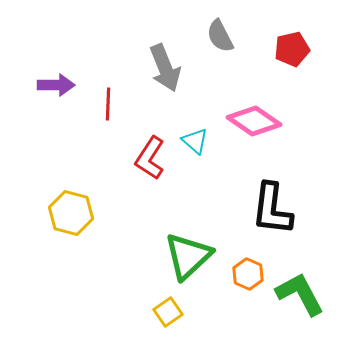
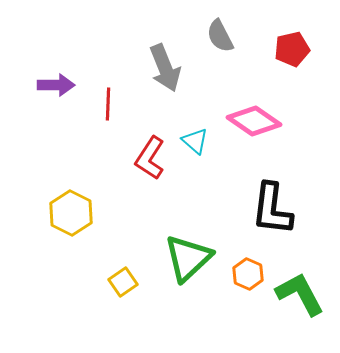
yellow hexagon: rotated 12 degrees clockwise
green triangle: moved 2 px down
yellow square: moved 45 px left, 30 px up
